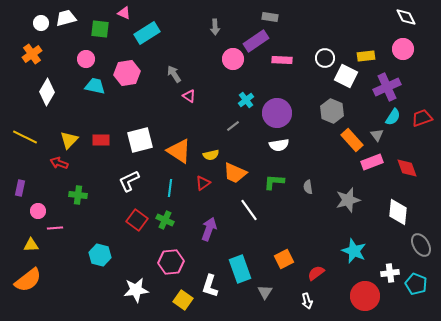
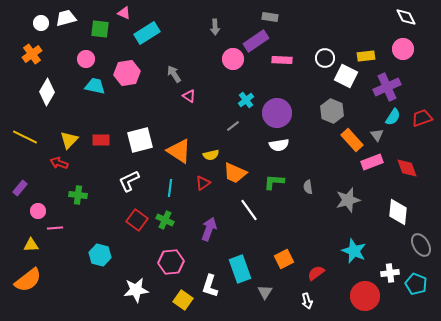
purple rectangle at (20, 188): rotated 28 degrees clockwise
